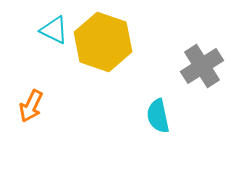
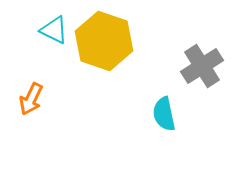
yellow hexagon: moved 1 px right, 1 px up
orange arrow: moved 7 px up
cyan semicircle: moved 6 px right, 2 px up
